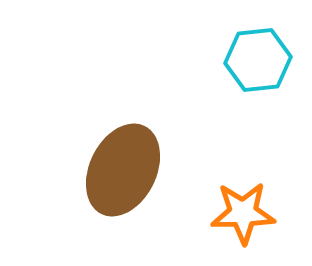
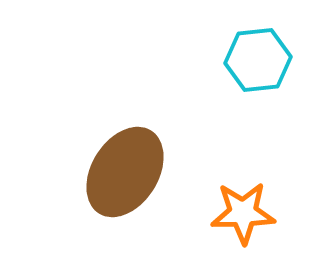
brown ellipse: moved 2 px right, 2 px down; rotated 6 degrees clockwise
